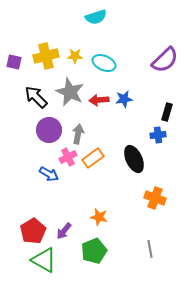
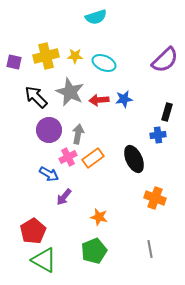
purple arrow: moved 34 px up
